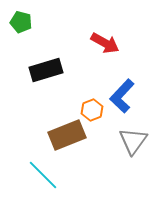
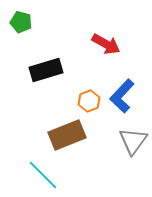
red arrow: moved 1 px right, 1 px down
orange hexagon: moved 3 px left, 9 px up
